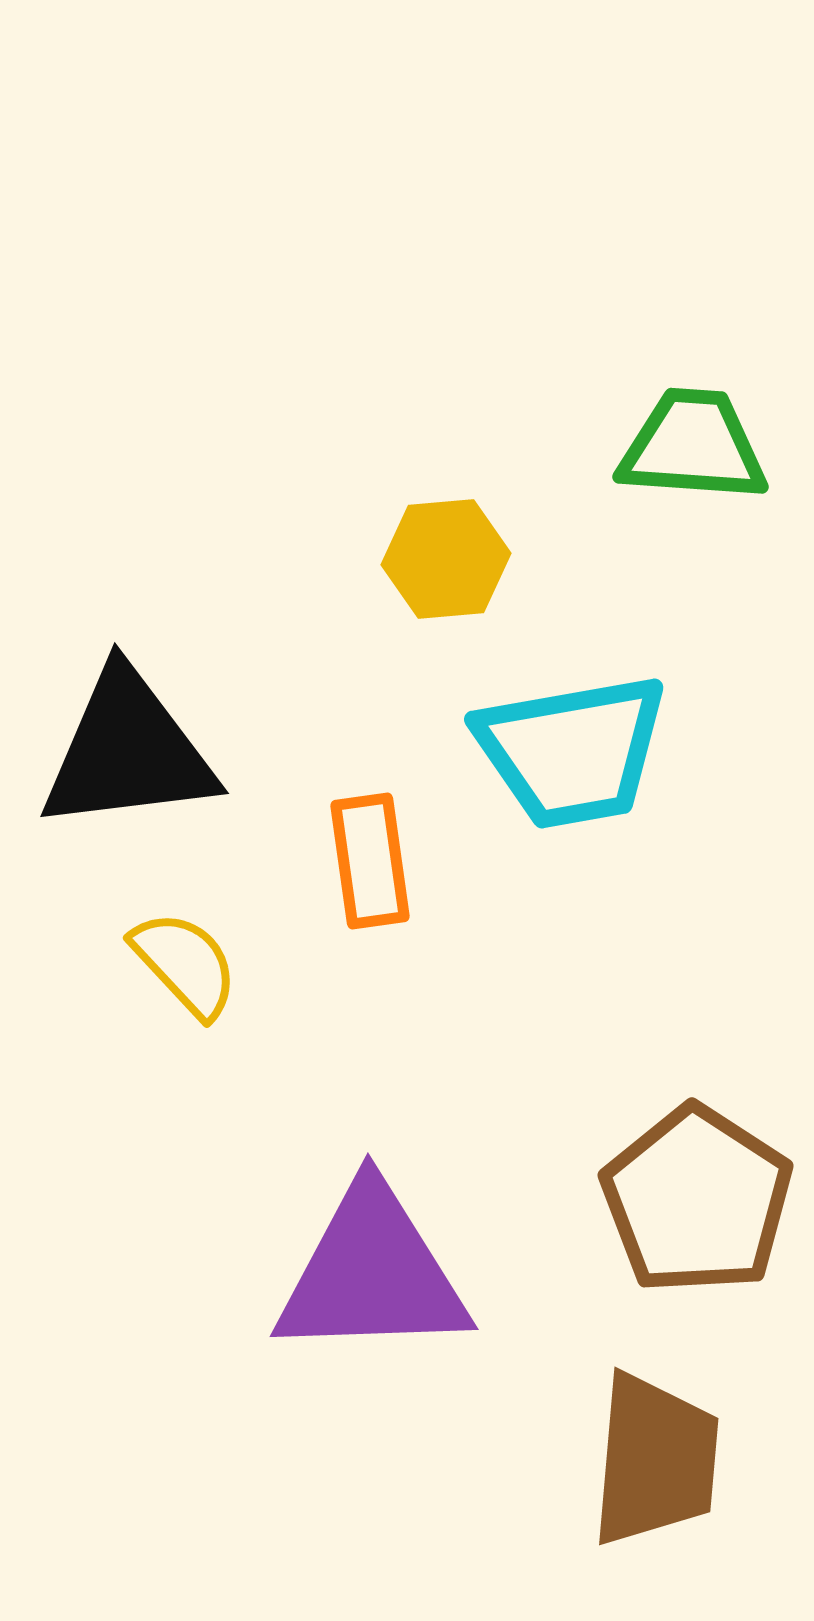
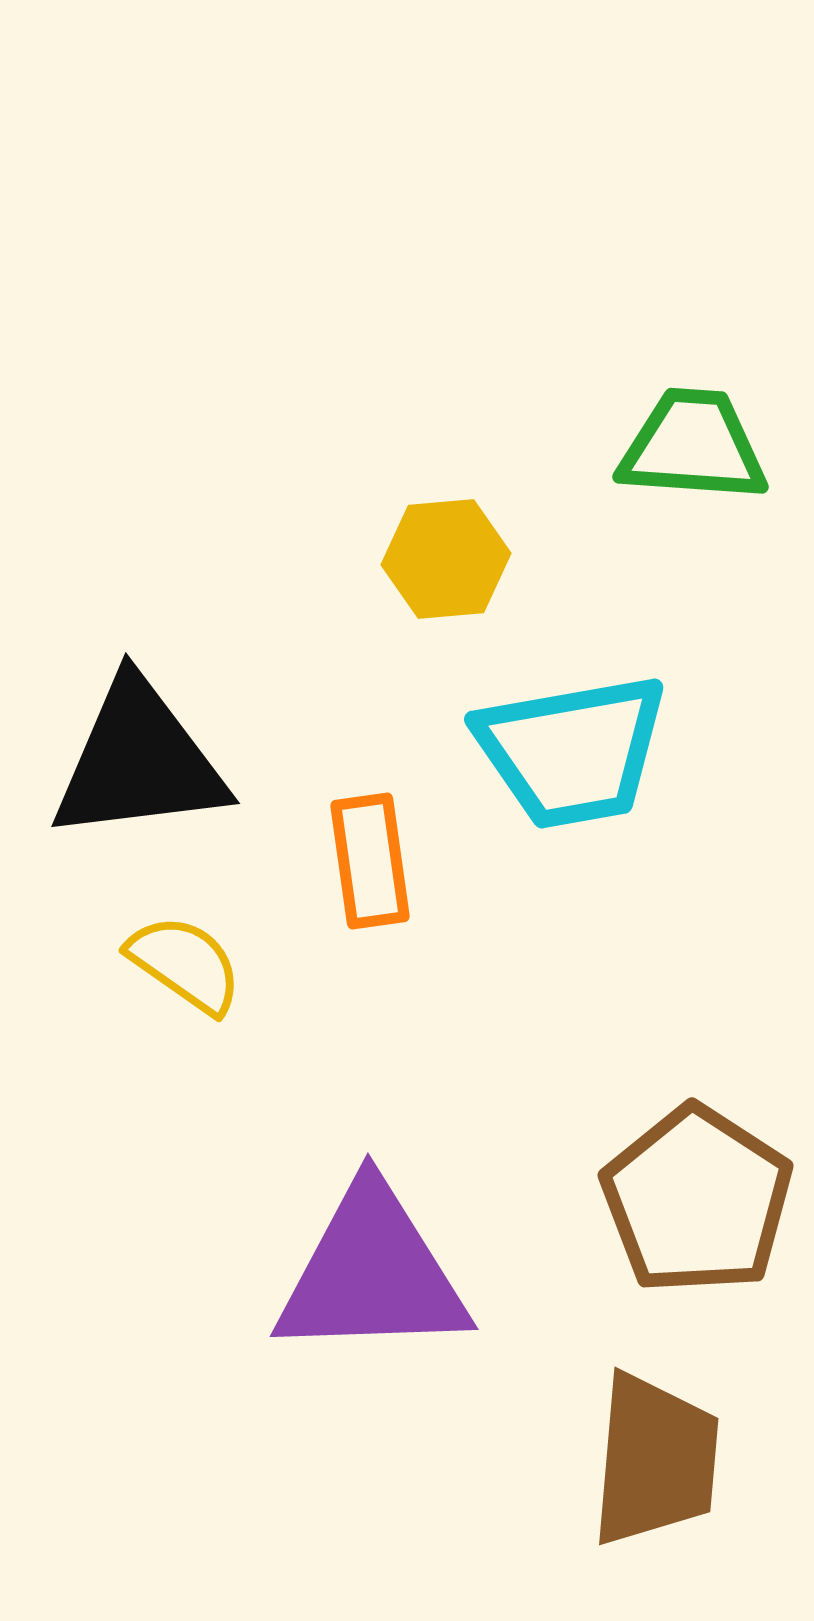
black triangle: moved 11 px right, 10 px down
yellow semicircle: rotated 12 degrees counterclockwise
